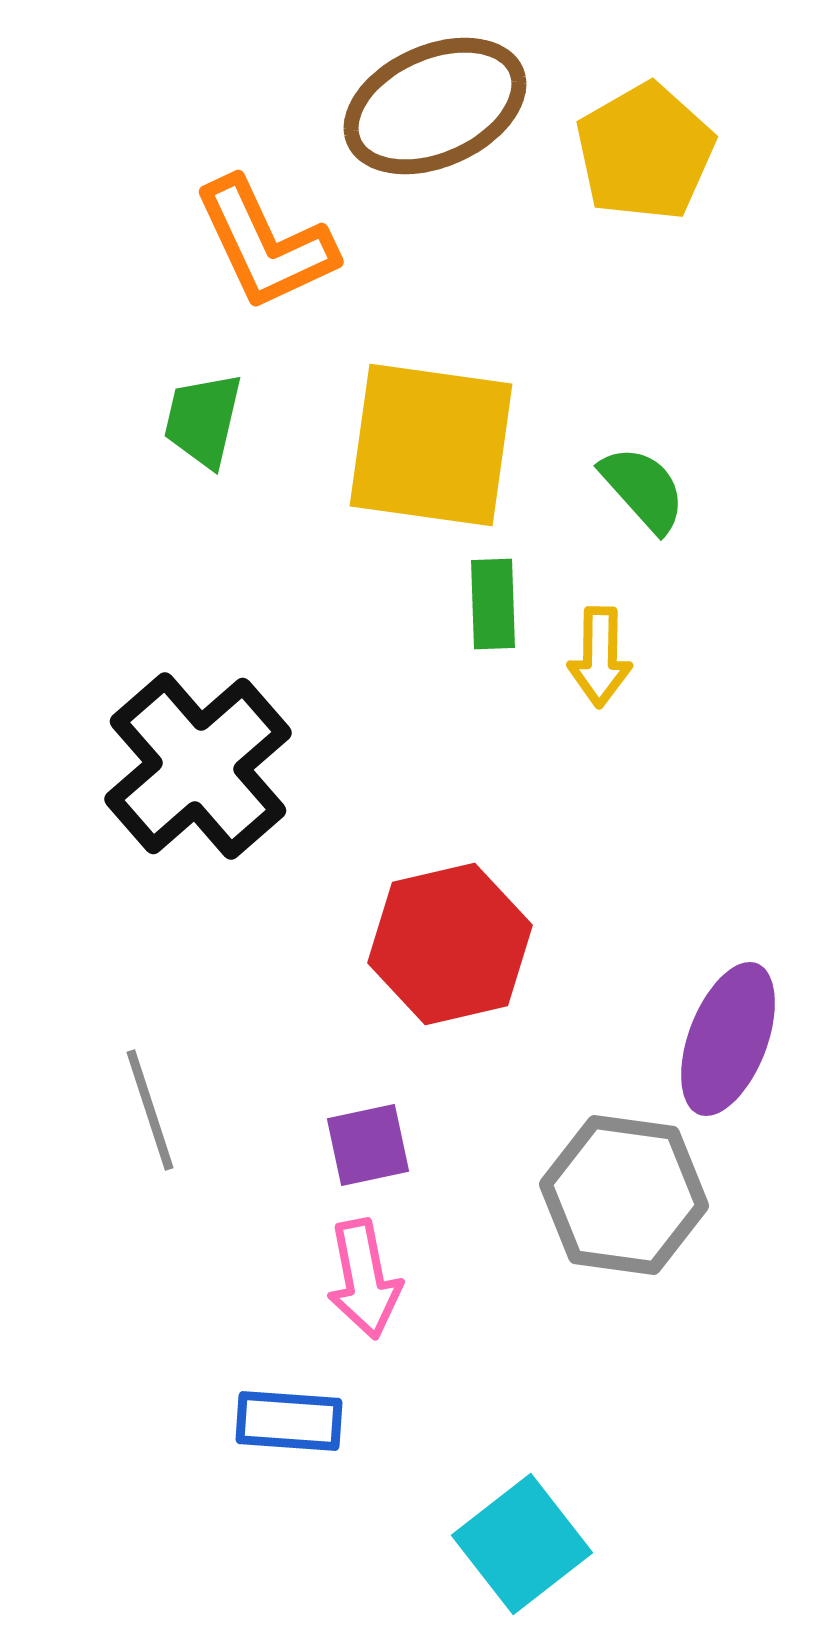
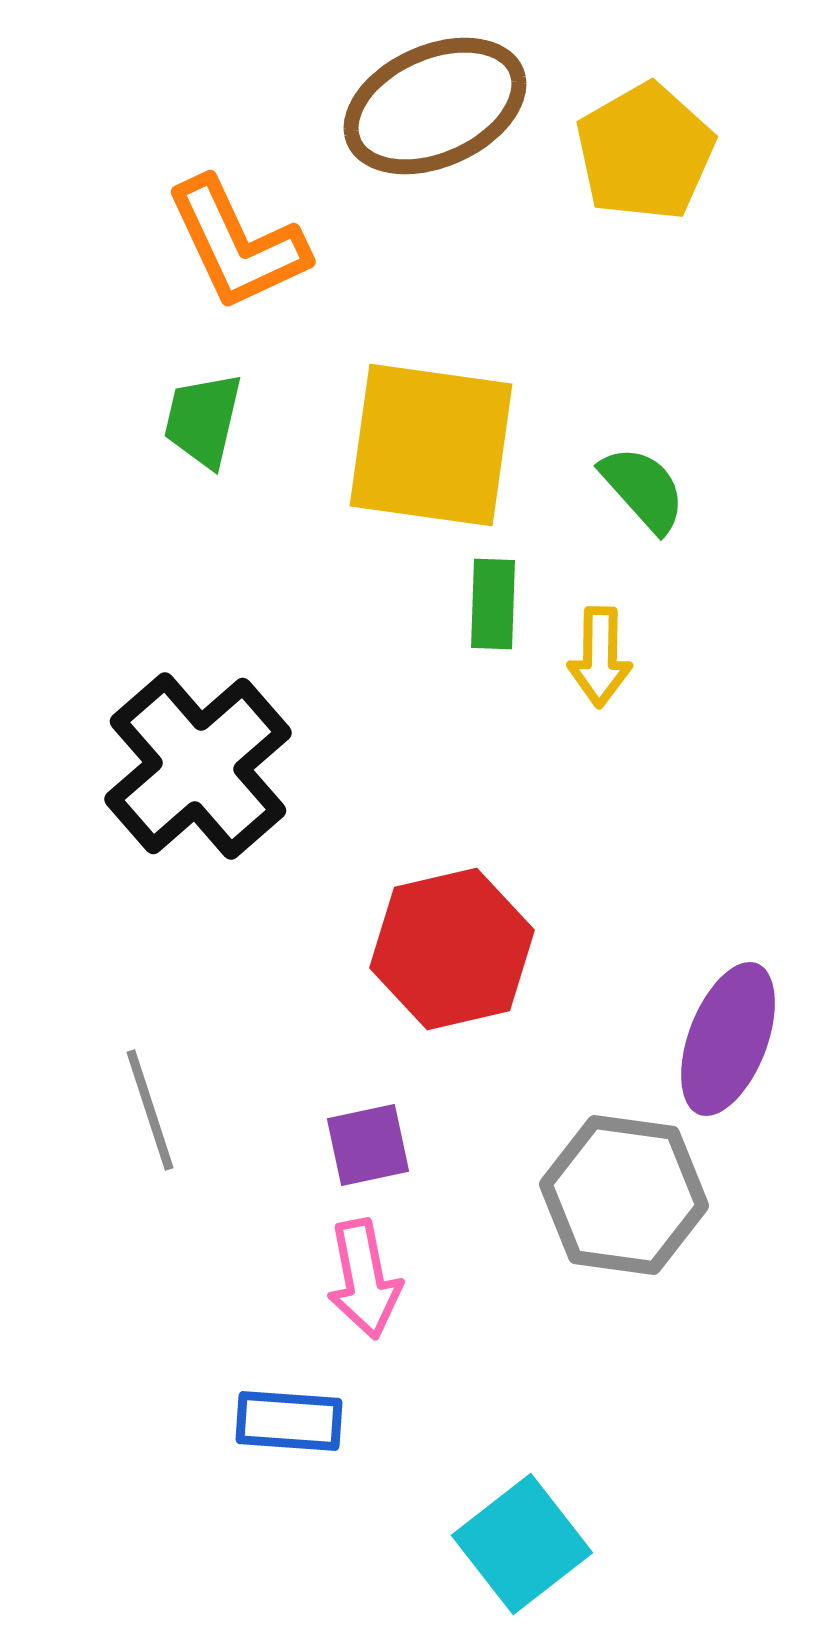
orange L-shape: moved 28 px left
green rectangle: rotated 4 degrees clockwise
red hexagon: moved 2 px right, 5 px down
